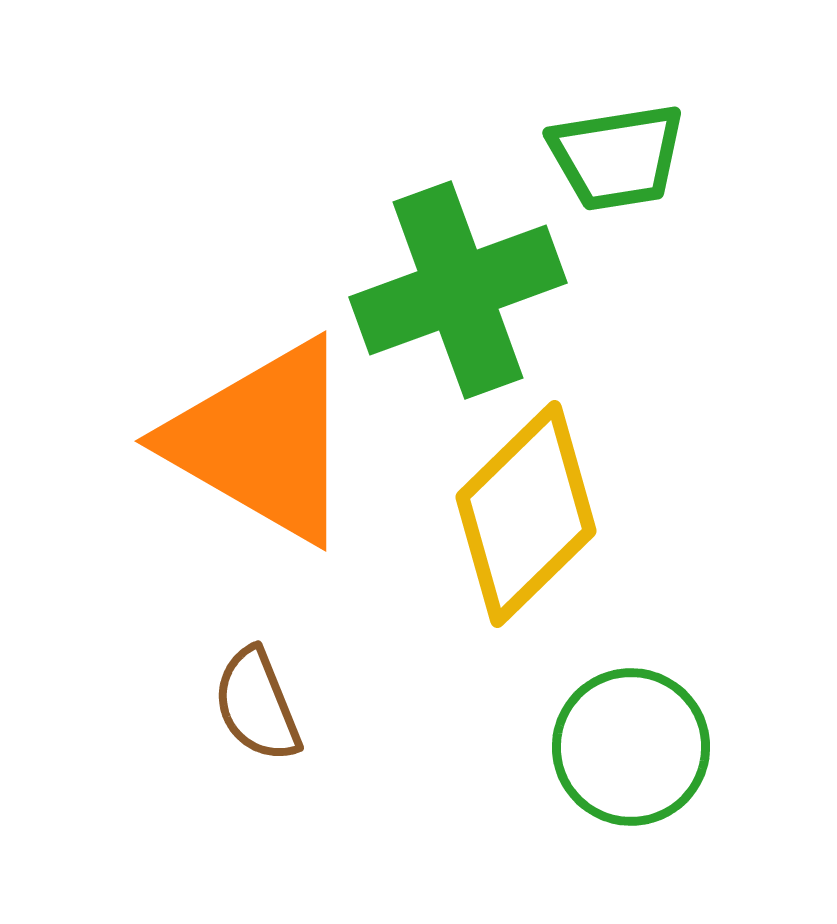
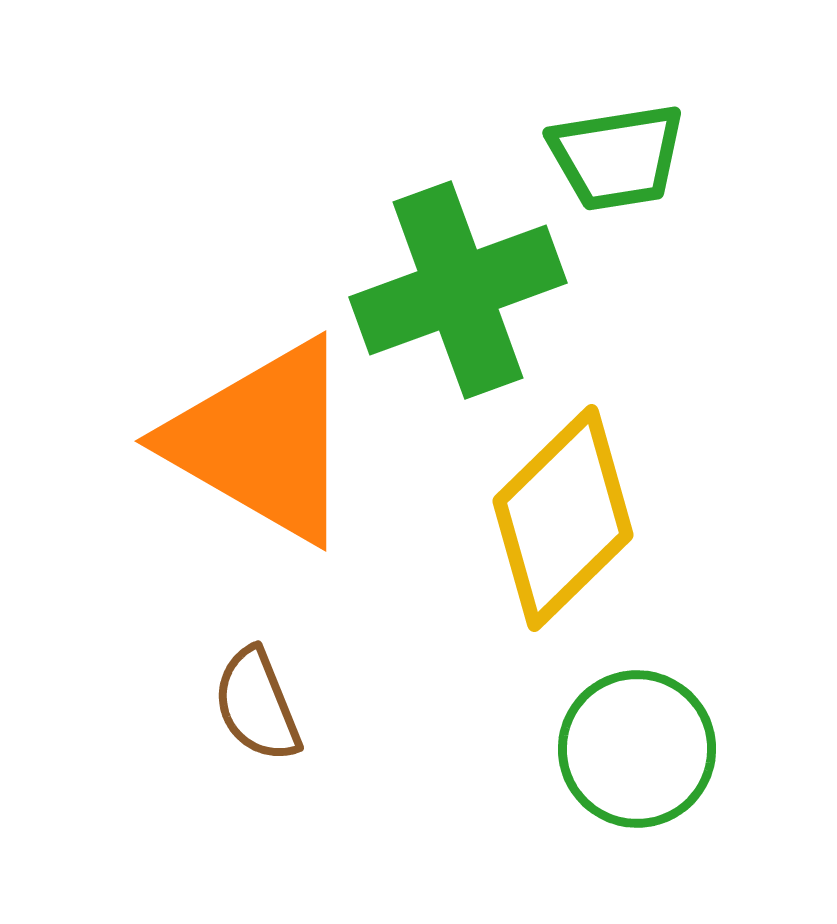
yellow diamond: moved 37 px right, 4 px down
green circle: moved 6 px right, 2 px down
